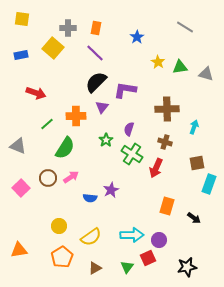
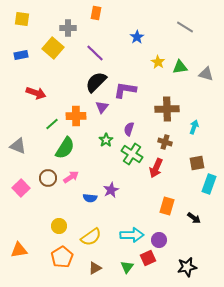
orange rectangle at (96, 28): moved 15 px up
green line at (47, 124): moved 5 px right
